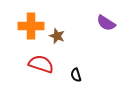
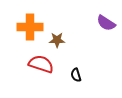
orange cross: moved 1 px left, 1 px down
brown star: moved 4 px down; rotated 21 degrees counterclockwise
